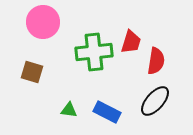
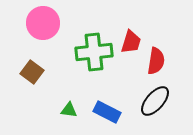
pink circle: moved 1 px down
brown square: rotated 20 degrees clockwise
